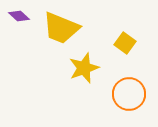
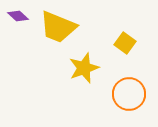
purple diamond: moved 1 px left
yellow trapezoid: moved 3 px left, 1 px up
